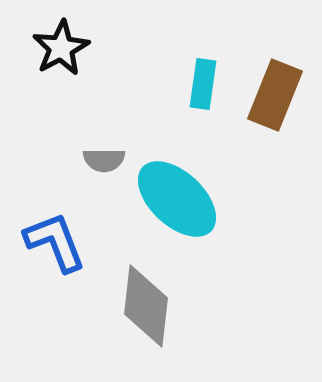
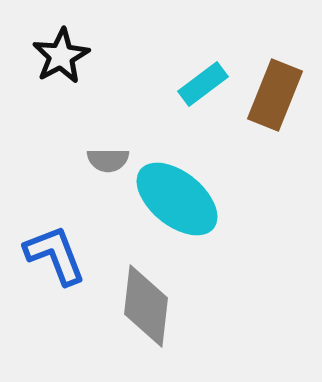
black star: moved 8 px down
cyan rectangle: rotated 45 degrees clockwise
gray semicircle: moved 4 px right
cyan ellipse: rotated 4 degrees counterclockwise
blue L-shape: moved 13 px down
